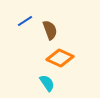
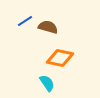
brown semicircle: moved 2 px left, 3 px up; rotated 54 degrees counterclockwise
orange diamond: rotated 12 degrees counterclockwise
